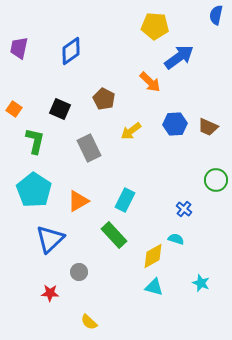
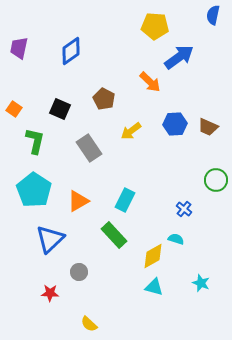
blue semicircle: moved 3 px left
gray rectangle: rotated 8 degrees counterclockwise
yellow semicircle: moved 2 px down
